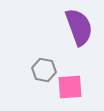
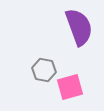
pink square: rotated 12 degrees counterclockwise
